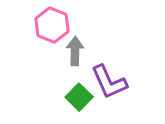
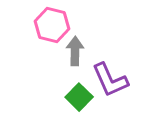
pink hexagon: rotated 8 degrees counterclockwise
purple L-shape: moved 1 px right, 2 px up
